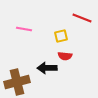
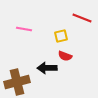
red semicircle: rotated 16 degrees clockwise
